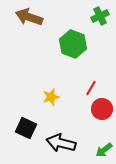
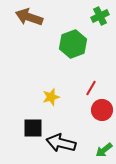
green hexagon: rotated 20 degrees clockwise
red circle: moved 1 px down
black square: moved 7 px right; rotated 25 degrees counterclockwise
